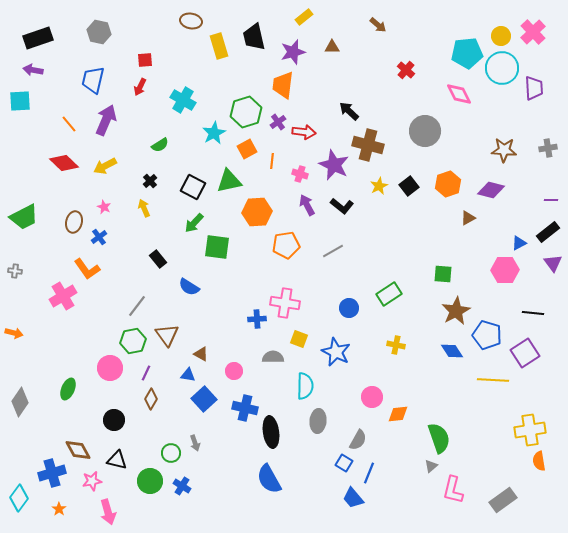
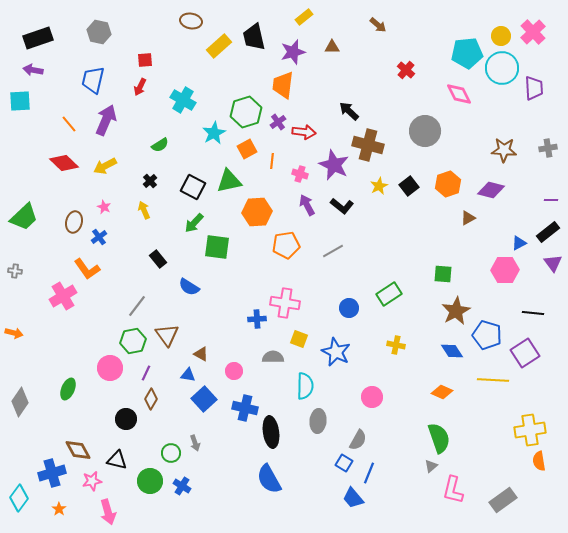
yellow rectangle at (219, 46): rotated 65 degrees clockwise
yellow arrow at (144, 208): moved 2 px down
green trapezoid at (24, 217): rotated 16 degrees counterclockwise
orange diamond at (398, 414): moved 44 px right, 22 px up; rotated 30 degrees clockwise
black circle at (114, 420): moved 12 px right, 1 px up
